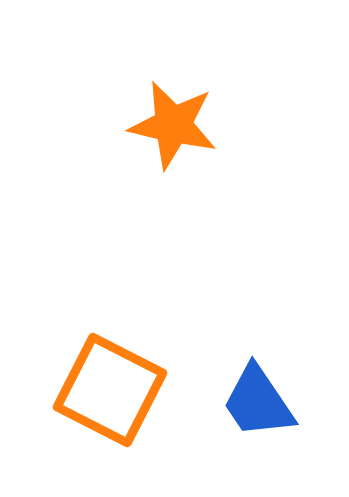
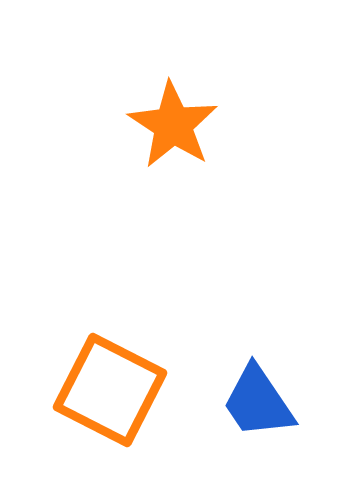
orange star: rotated 20 degrees clockwise
